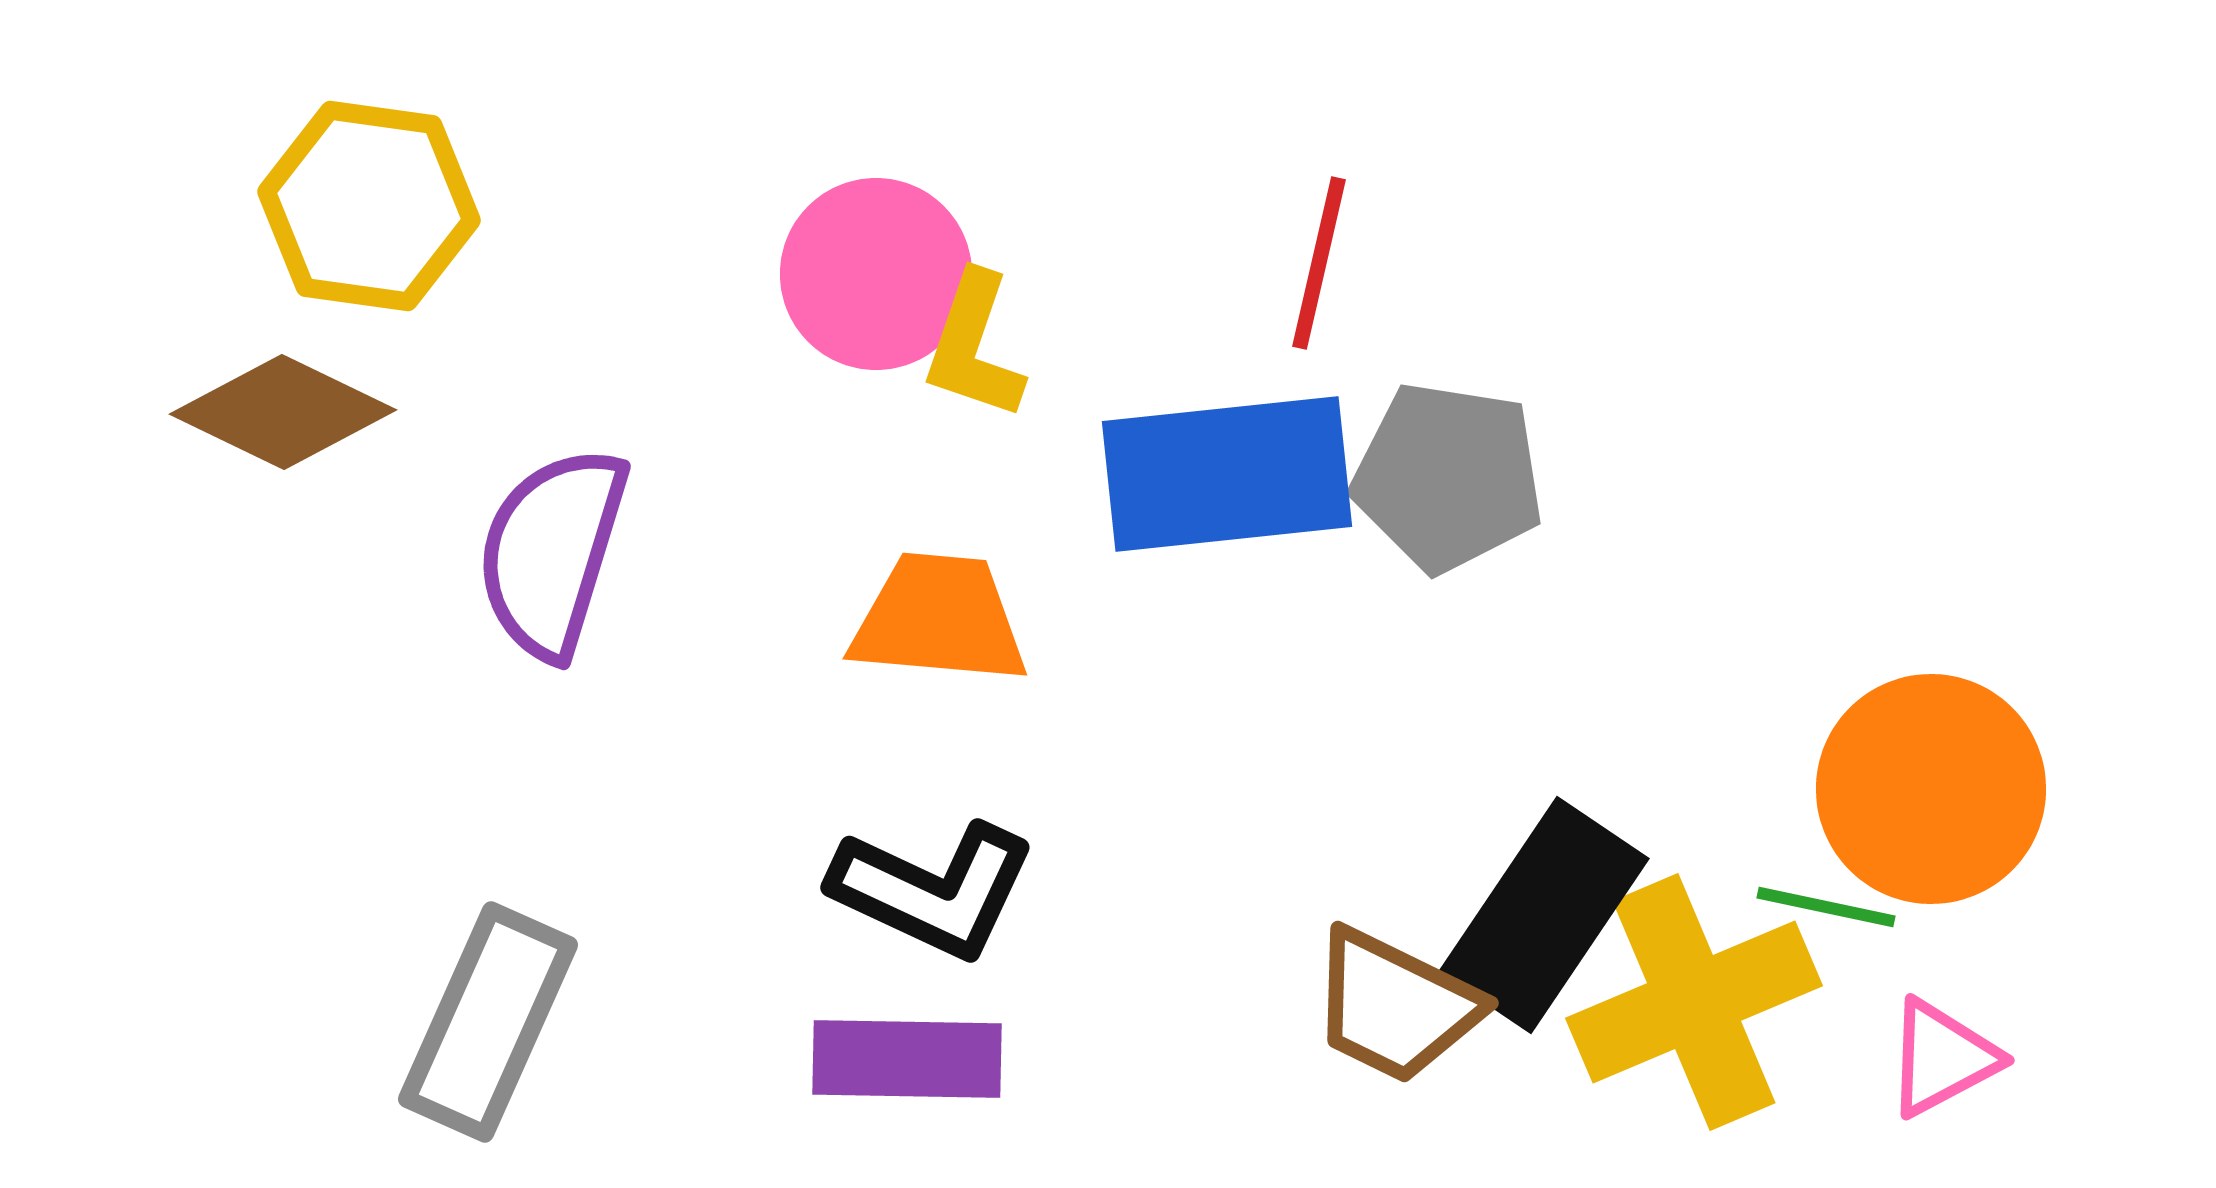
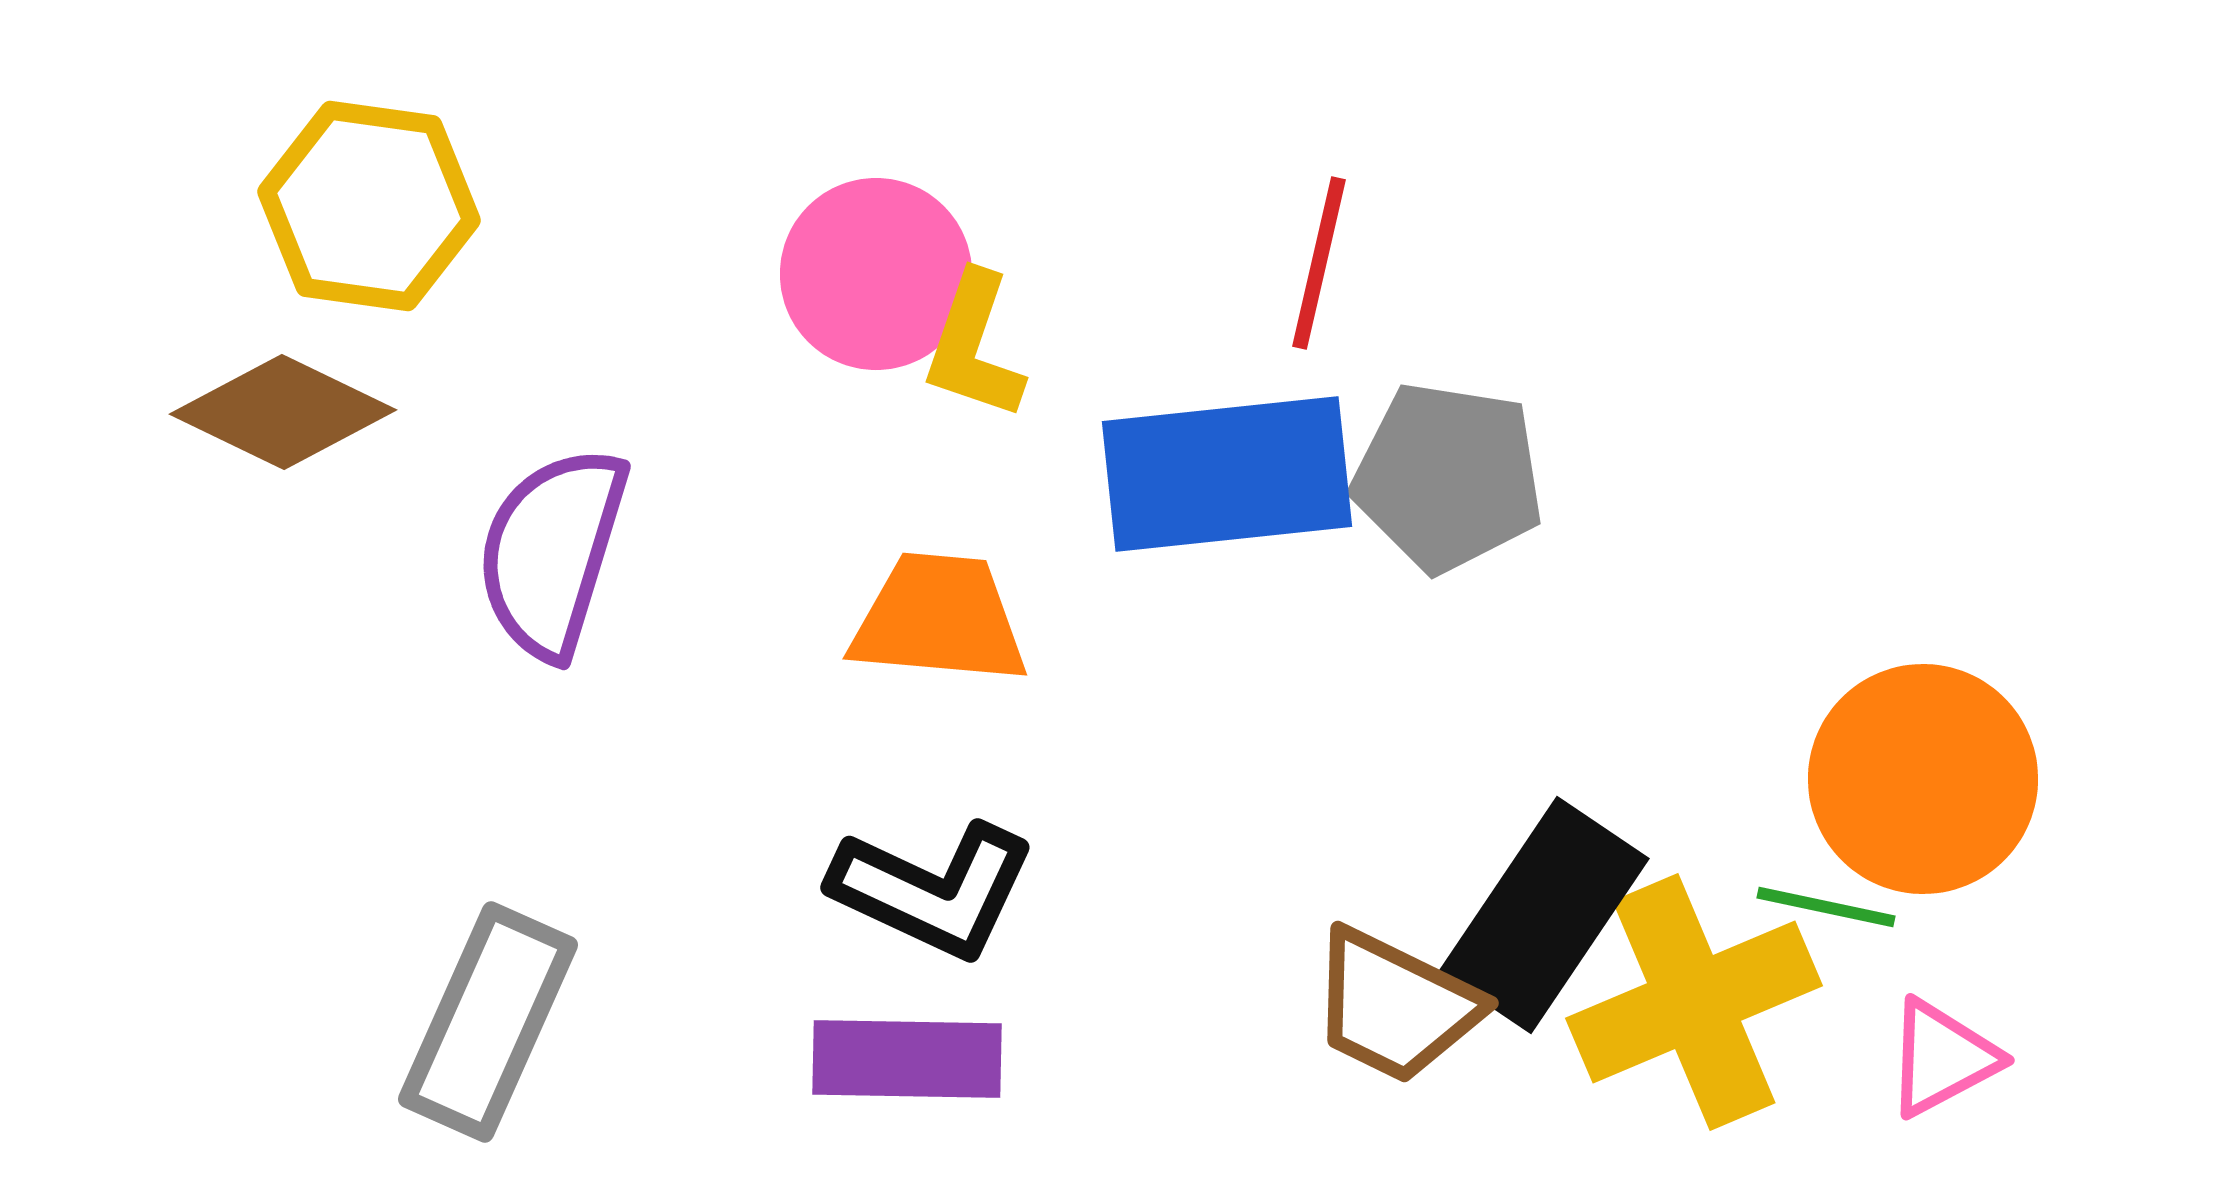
orange circle: moved 8 px left, 10 px up
